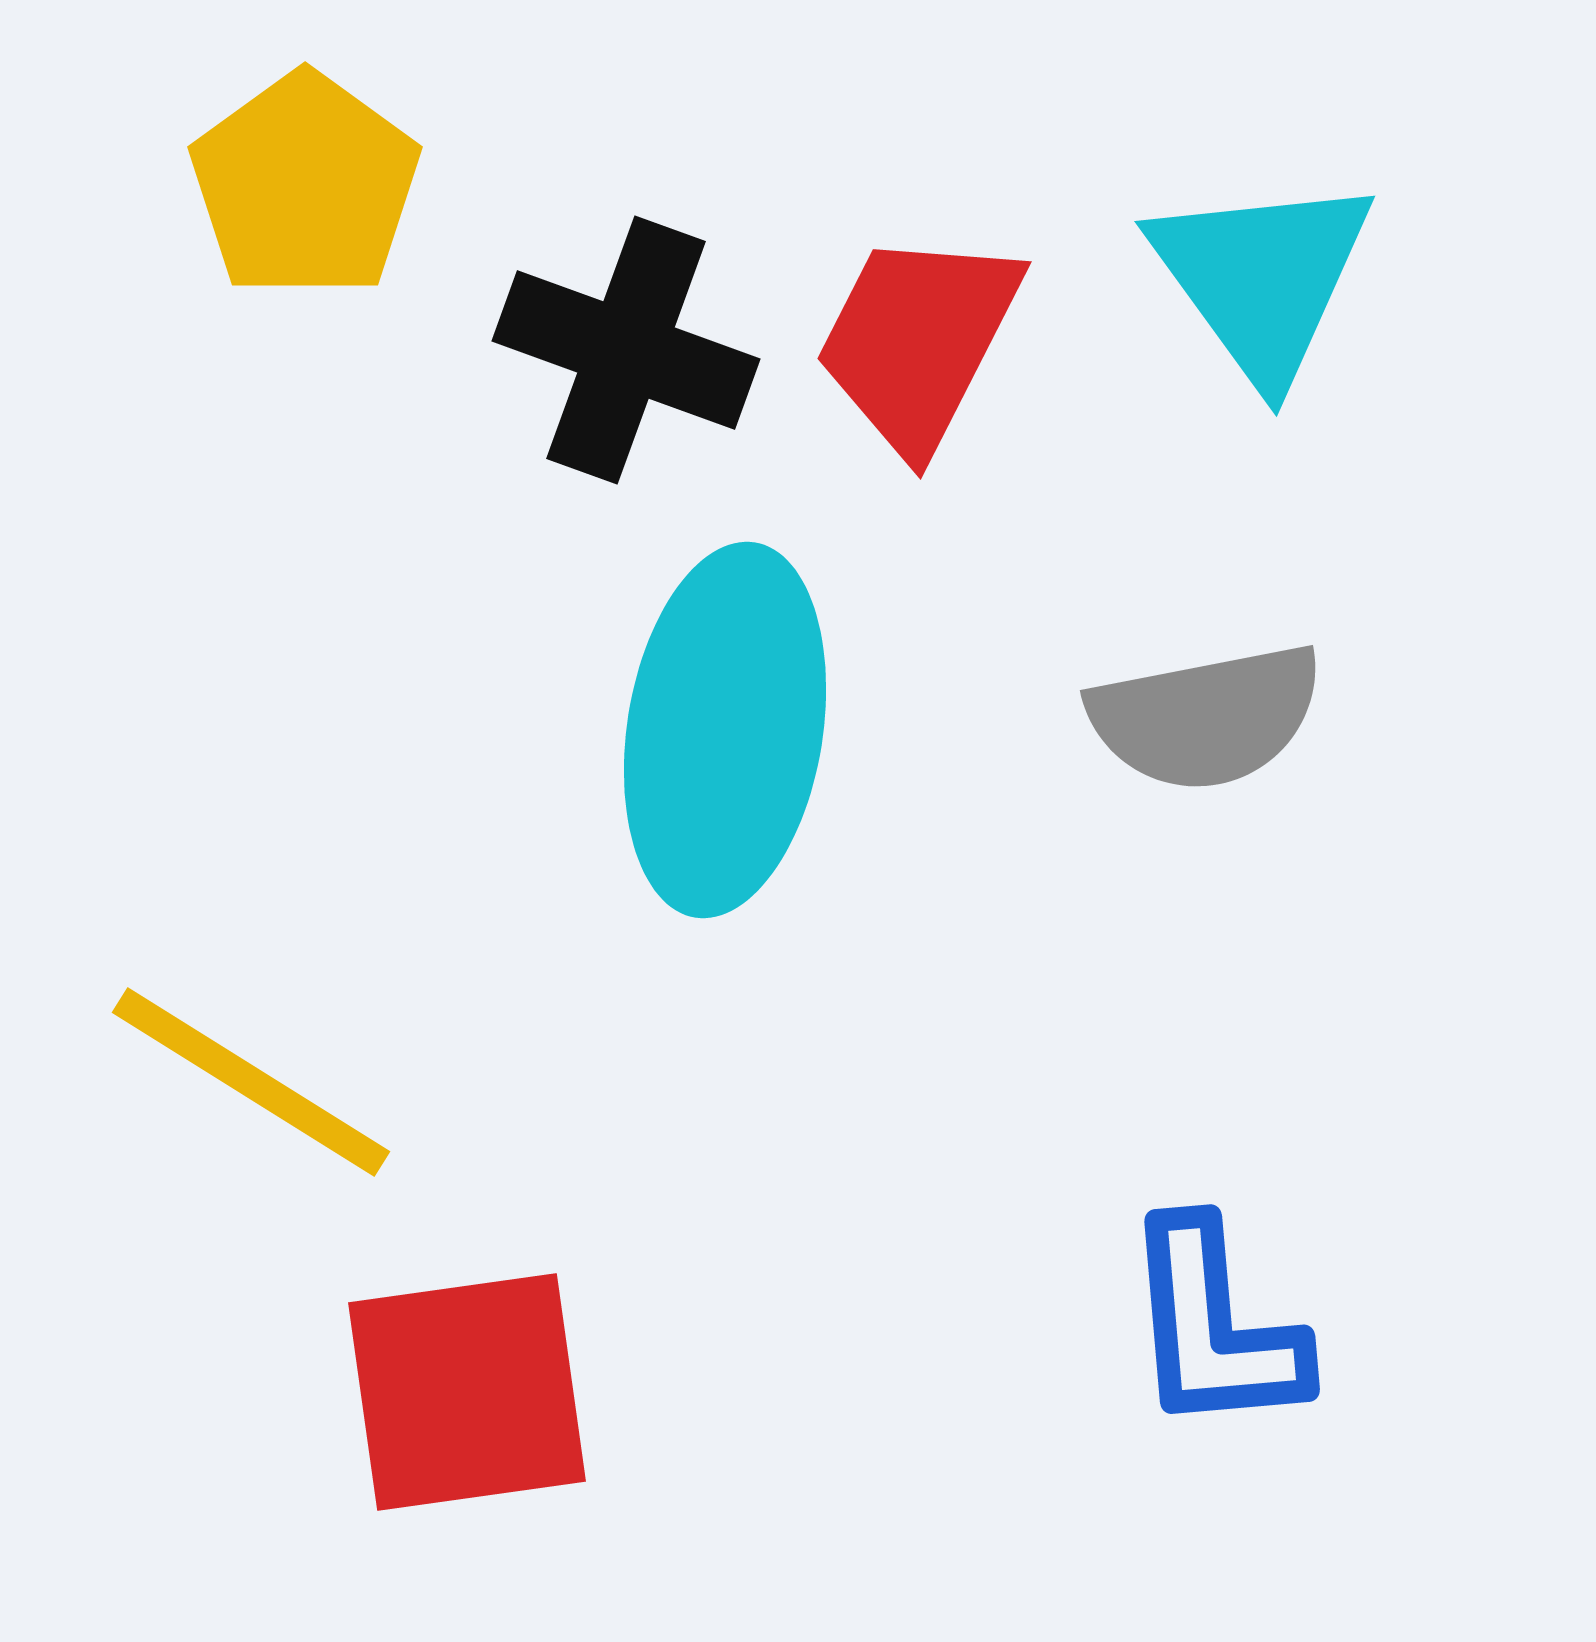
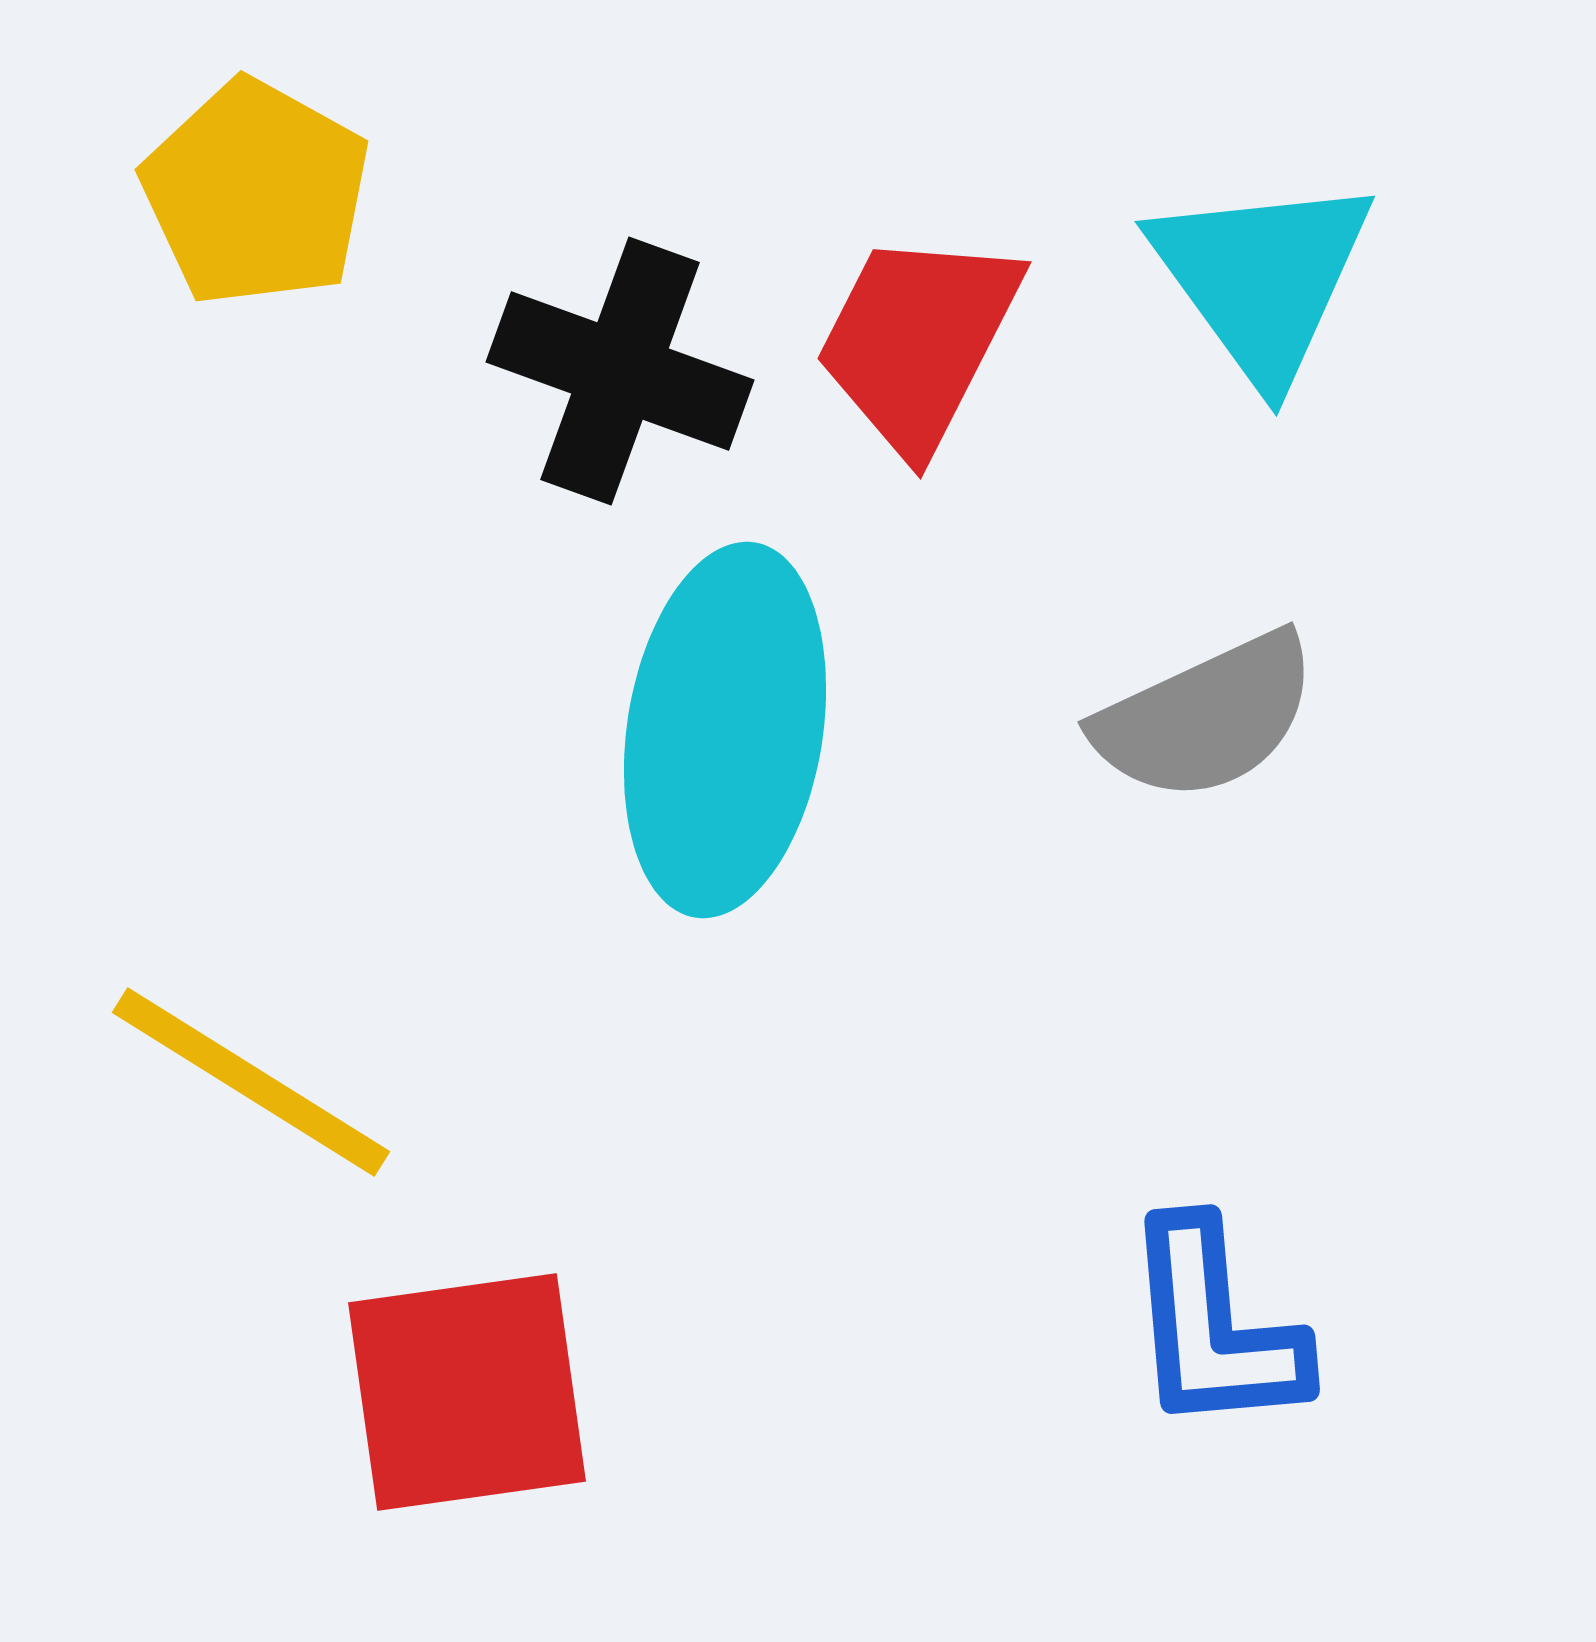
yellow pentagon: moved 49 px left, 8 px down; rotated 7 degrees counterclockwise
black cross: moved 6 px left, 21 px down
gray semicircle: rotated 14 degrees counterclockwise
